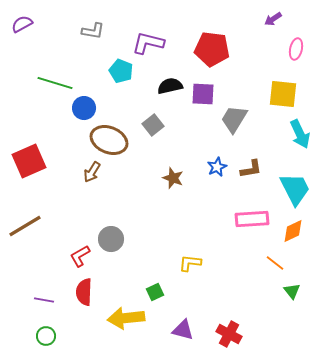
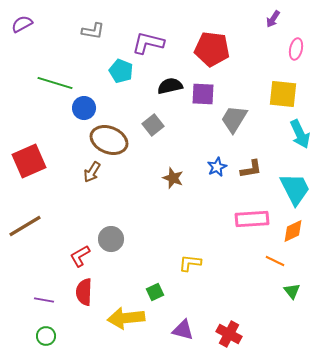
purple arrow: rotated 24 degrees counterclockwise
orange line: moved 2 px up; rotated 12 degrees counterclockwise
